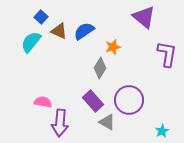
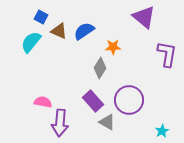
blue square: rotated 16 degrees counterclockwise
orange star: rotated 14 degrees clockwise
